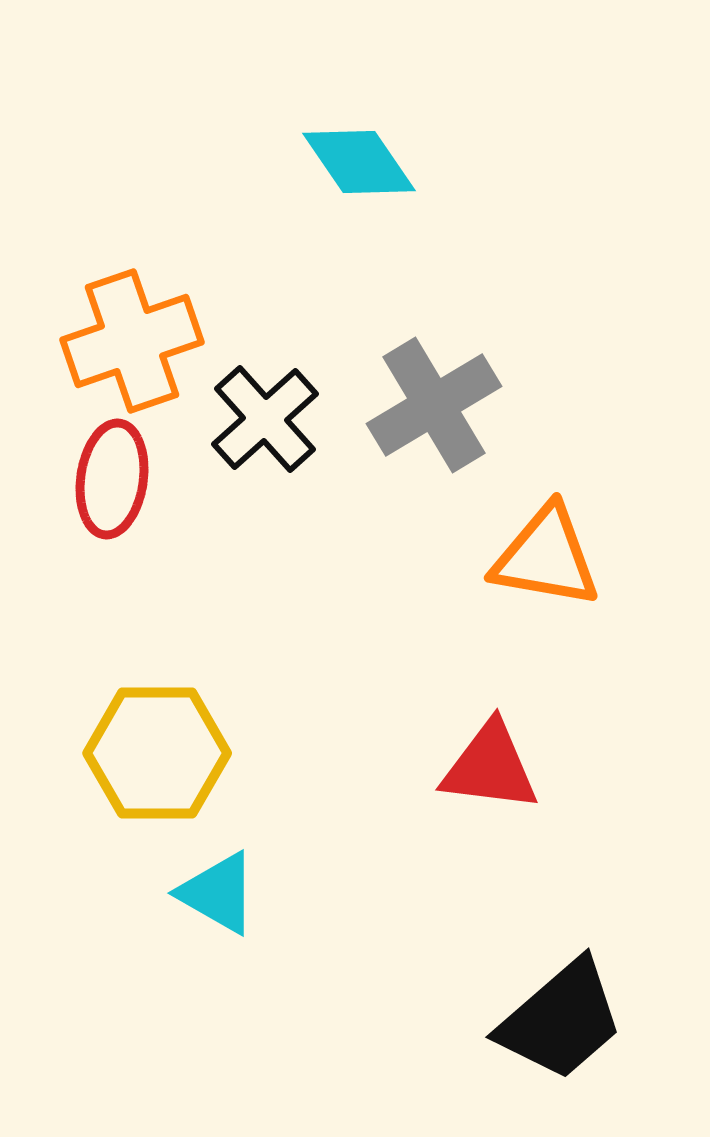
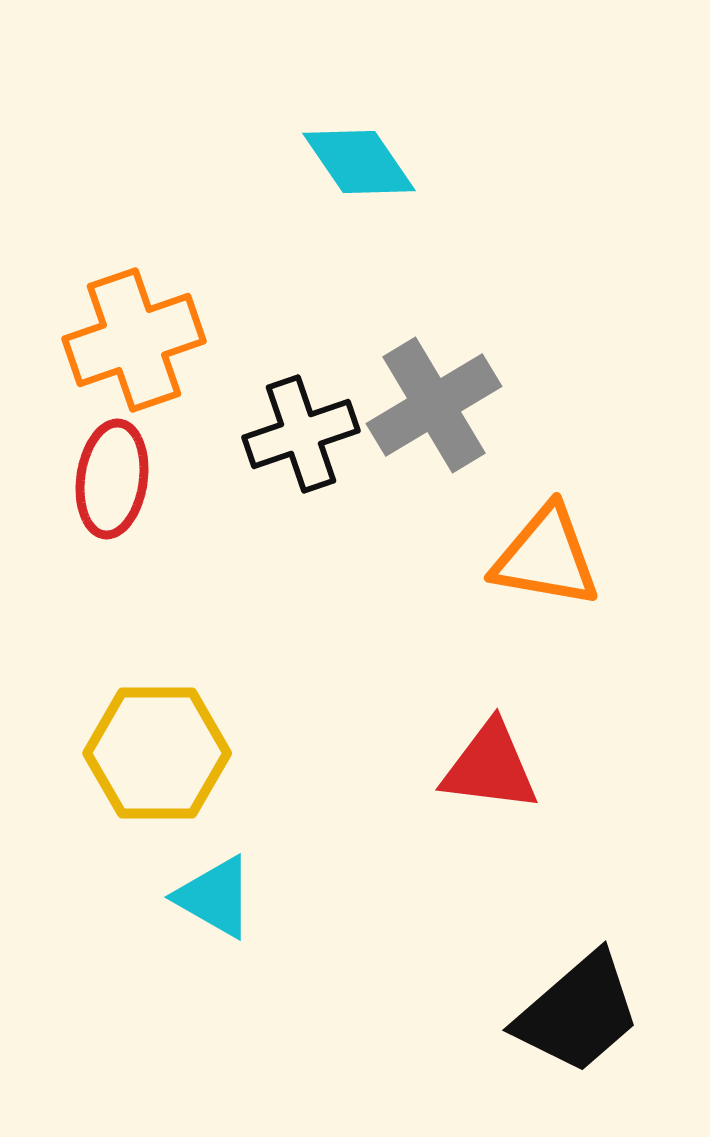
orange cross: moved 2 px right, 1 px up
black cross: moved 36 px right, 15 px down; rotated 23 degrees clockwise
cyan triangle: moved 3 px left, 4 px down
black trapezoid: moved 17 px right, 7 px up
